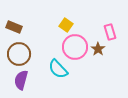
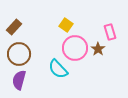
brown rectangle: rotated 70 degrees counterclockwise
pink circle: moved 1 px down
purple semicircle: moved 2 px left
